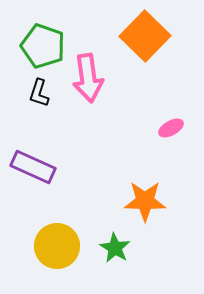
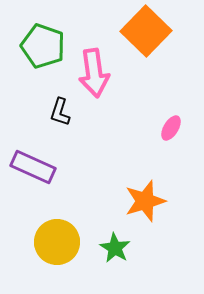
orange square: moved 1 px right, 5 px up
pink arrow: moved 6 px right, 5 px up
black L-shape: moved 21 px right, 19 px down
pink ellipse: rotated 30 degrees counterclockwise
orange star: rotated 18 degrees counterclockwise
yellow circle: moved 4 px up
